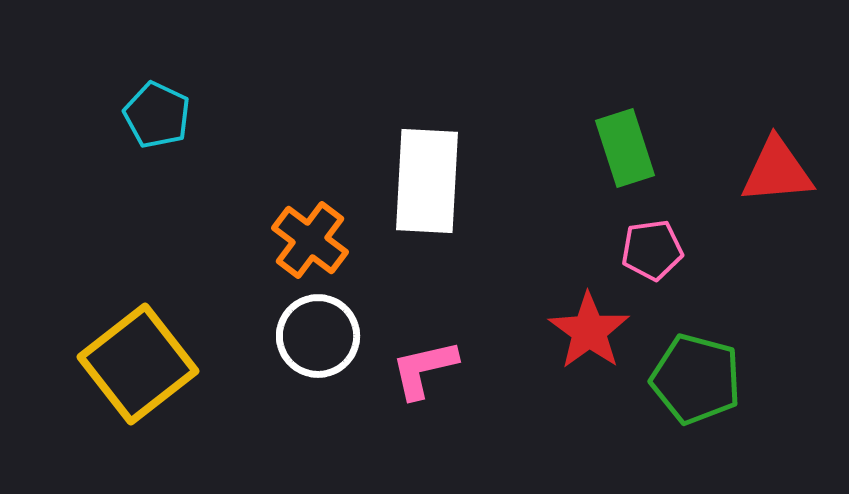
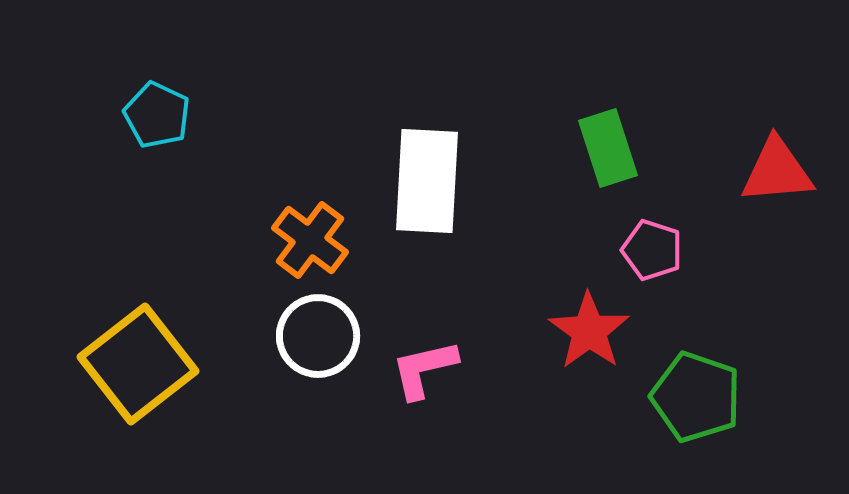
green rectangle: moved 17 px left
pink pentagon: rotated 26 degrees clockwise
green pentagon: moved 18 px down; rotated 4 degrees clockwise
